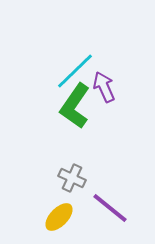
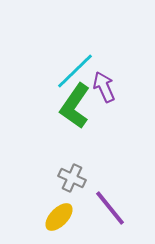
purple line: rotated 12 degrees clockwise
